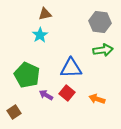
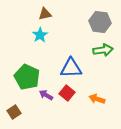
green pentagon: moved 2 px down
